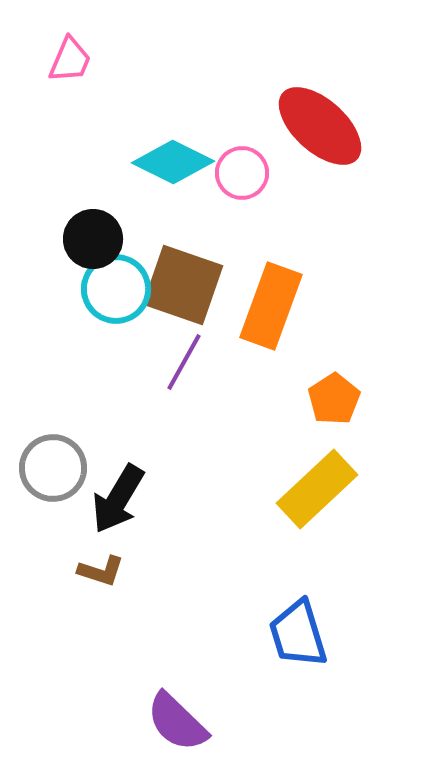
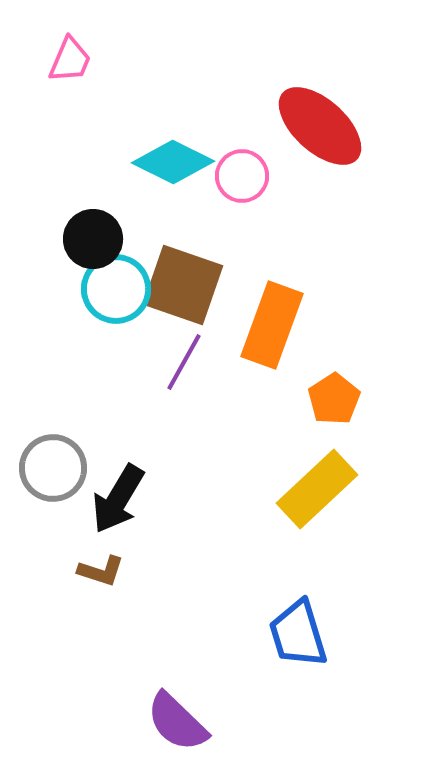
pink circle: moved 3 px down
orange rectangle: moved 1 px right, 19 px down
